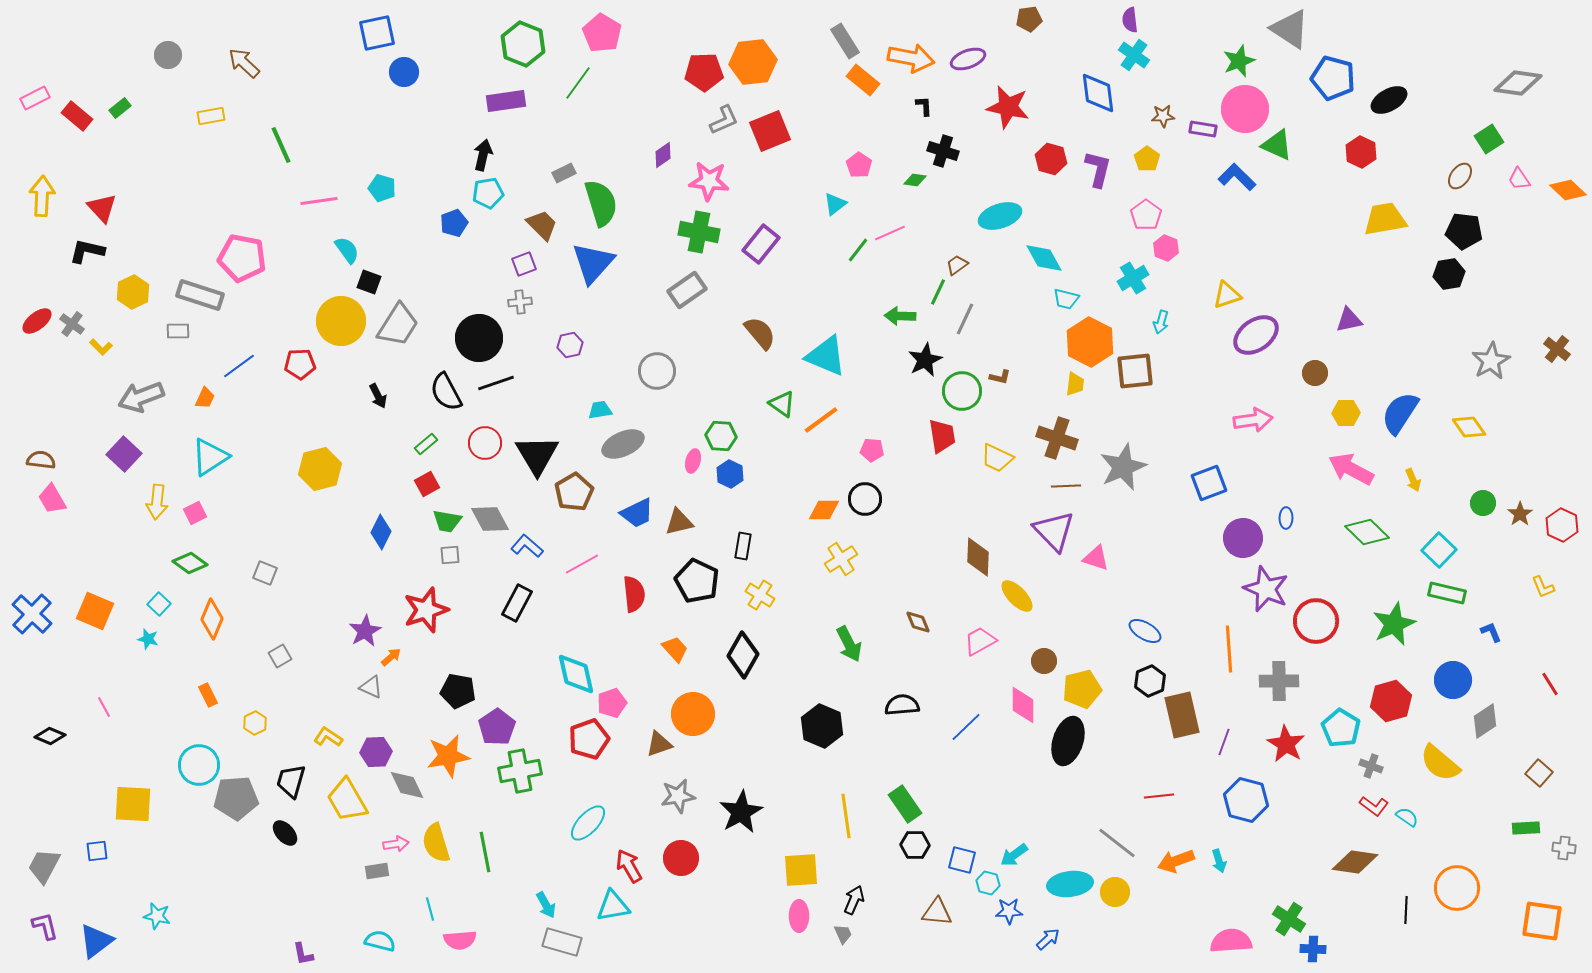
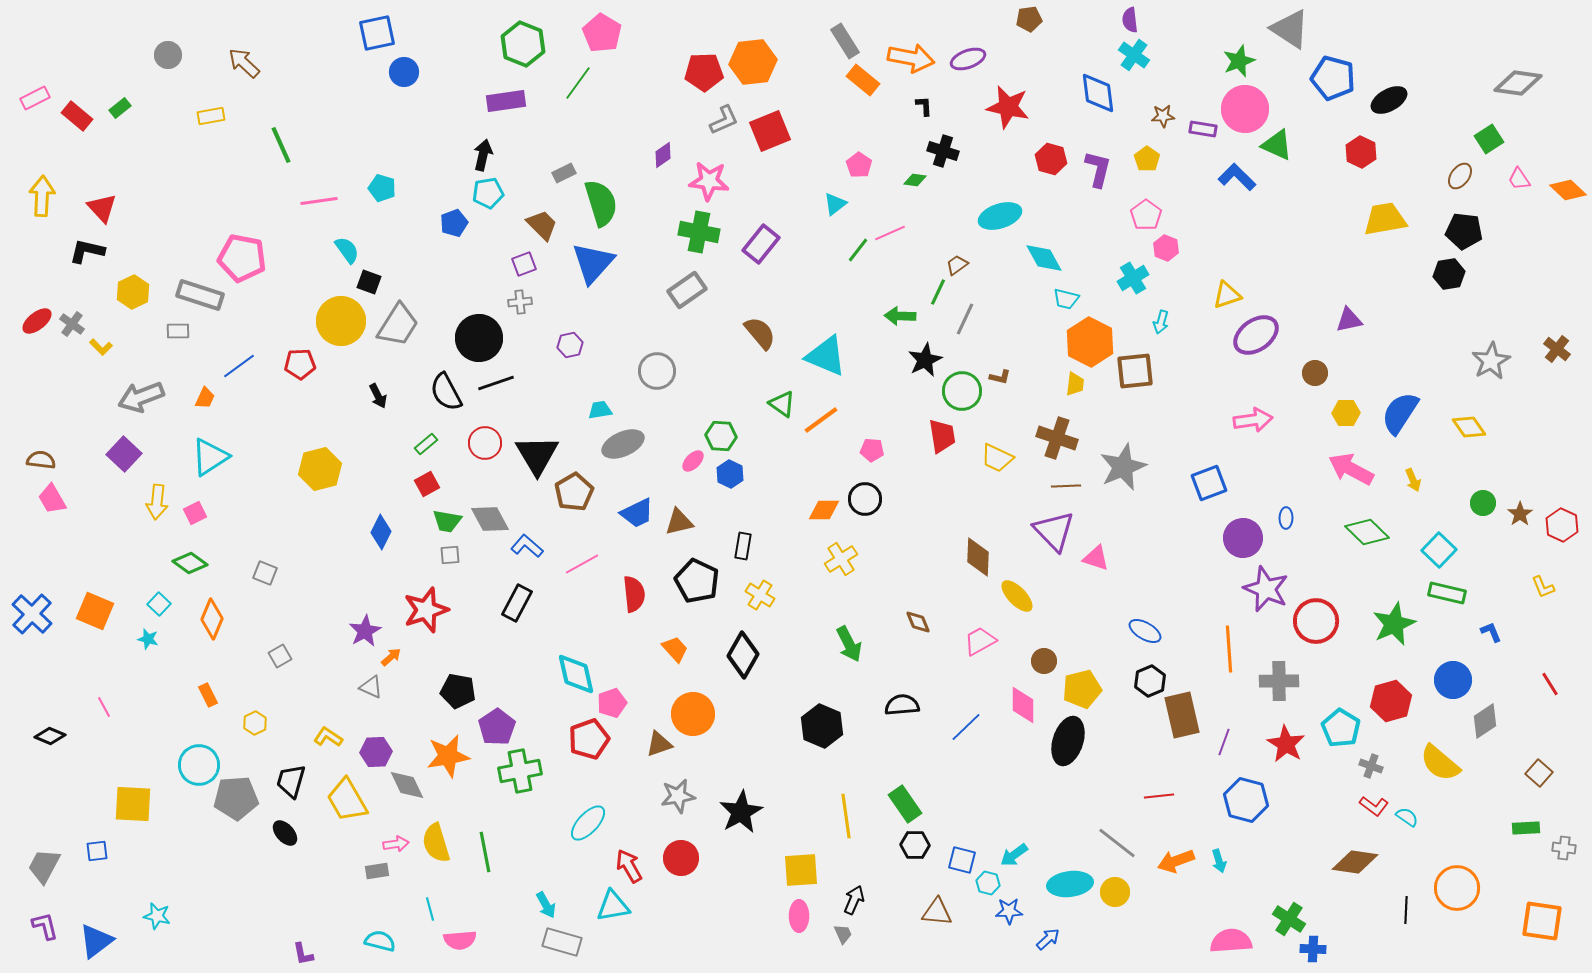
pink ellipse at (693, 461): rotated 30 degrees clockwise
